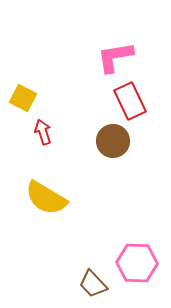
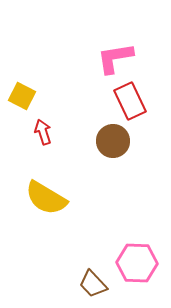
pink L-shape: moved 1 px down
yellow square: moved 1 px left, 2 px up
